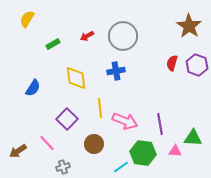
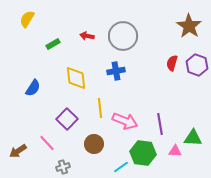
red arrow: rotated 40 degrees clockwise
